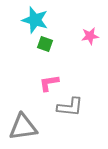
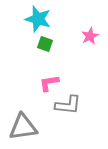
cyan star: moved 3 px right, 1 px up
pink star: rotated 18 degrees counterclockwise
gray L-shape: moved 2 px left, 2 px up
